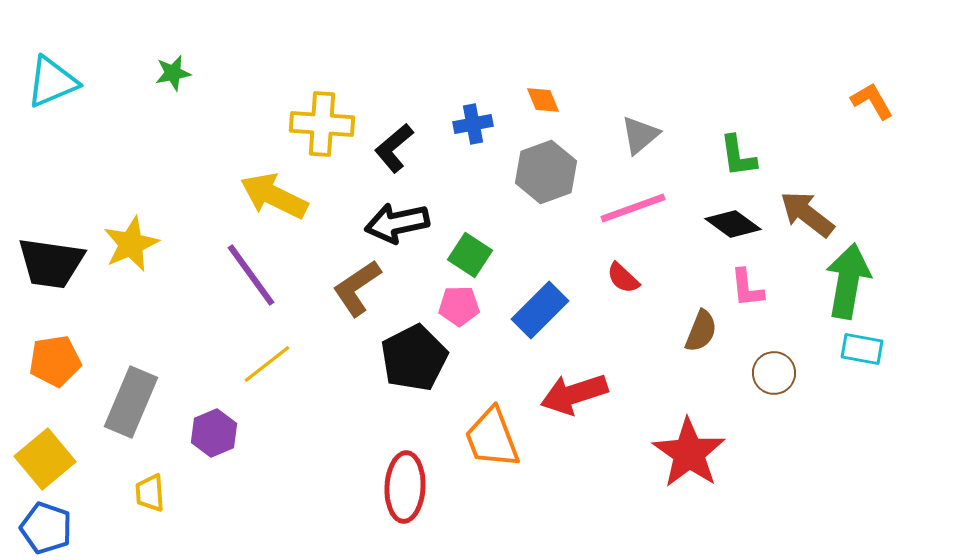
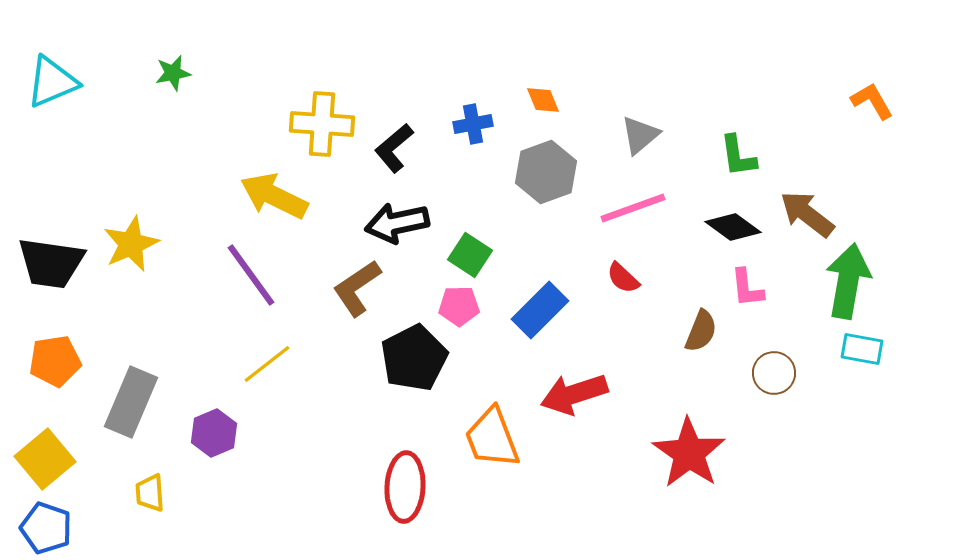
black diamond: moved 3 px down
